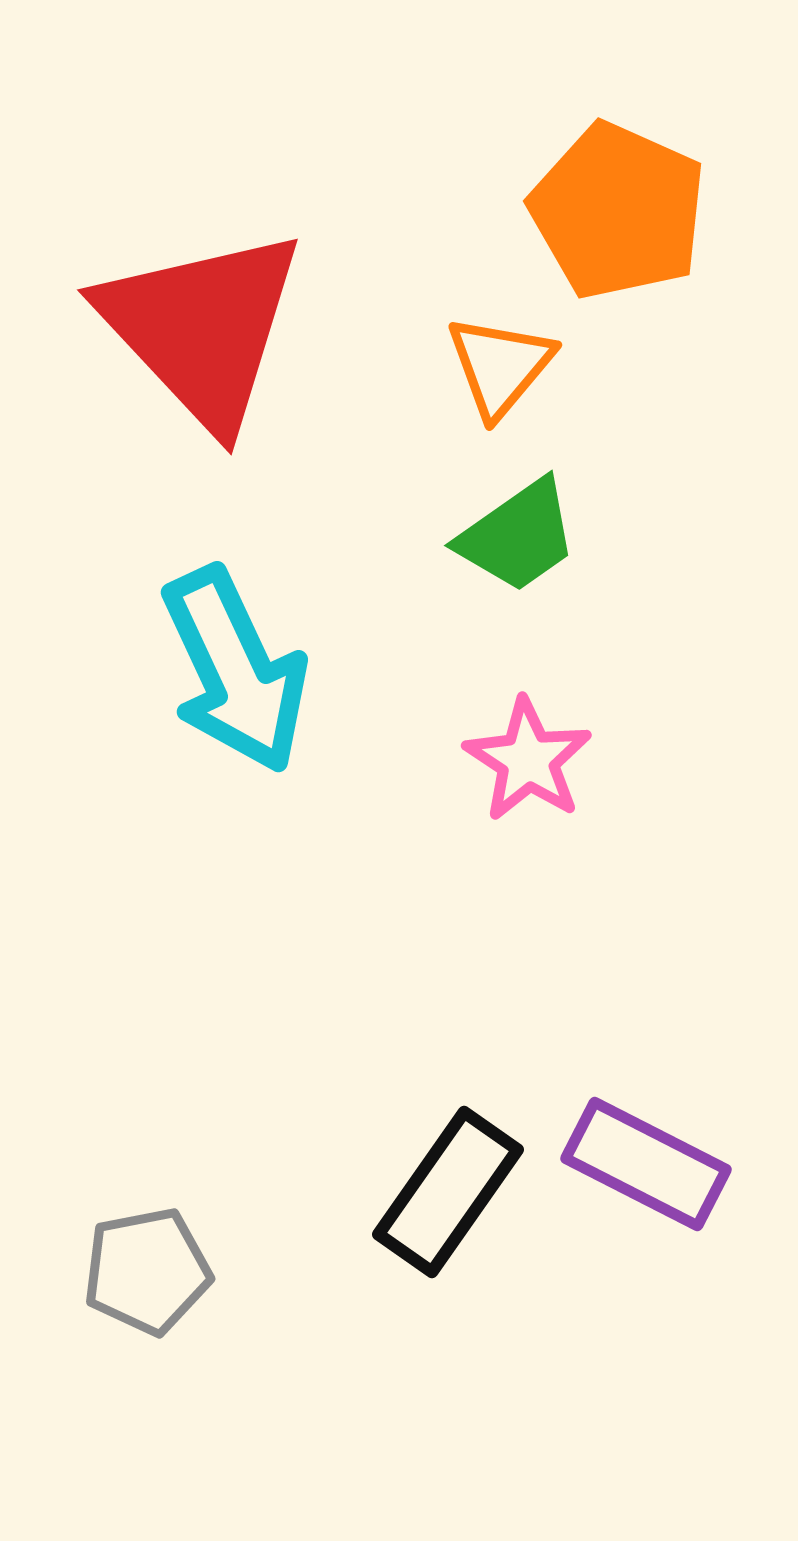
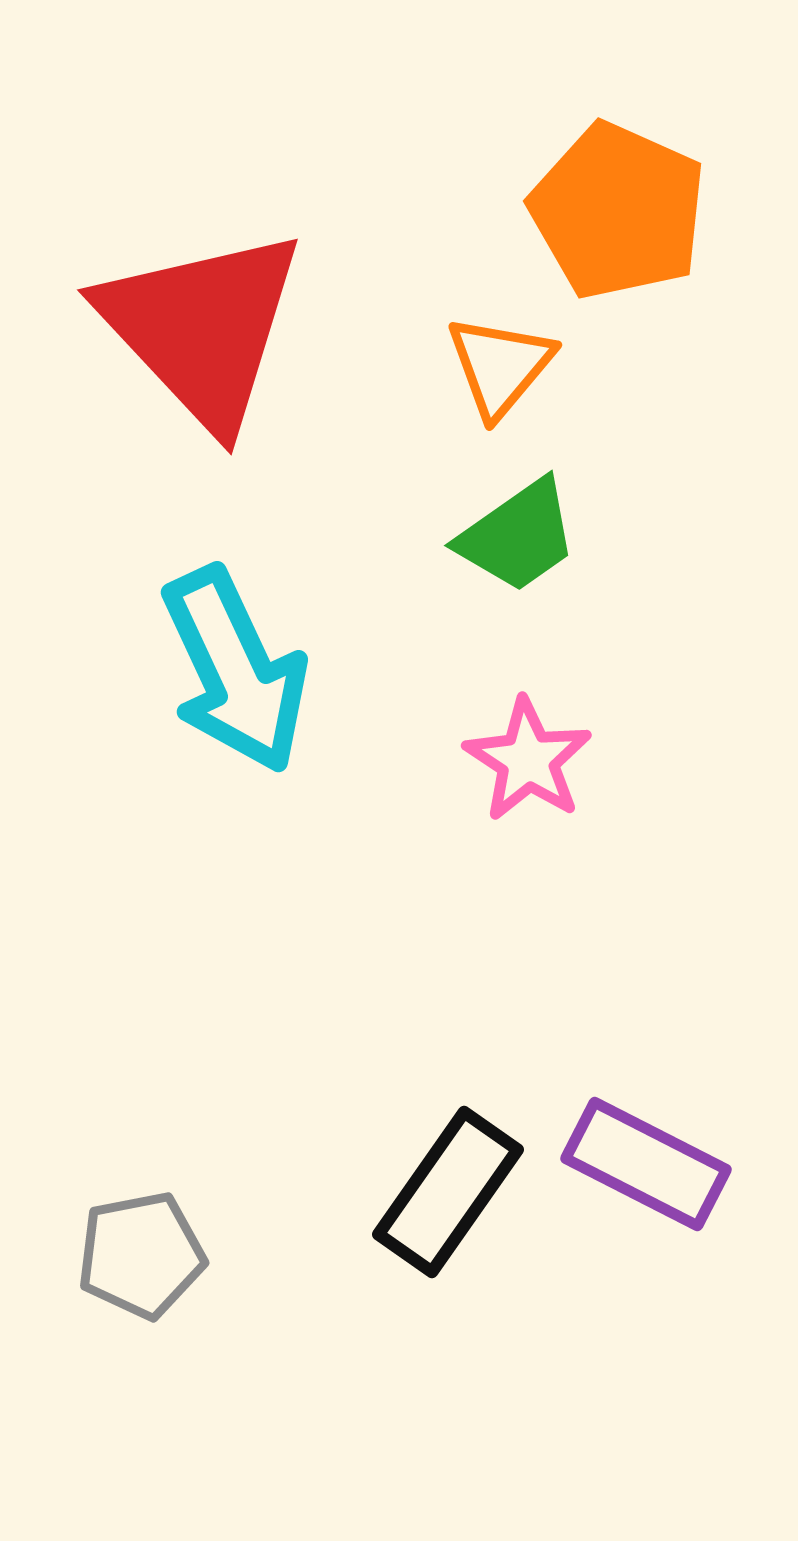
gray pentagon: moved 6 px left, 16 px up
